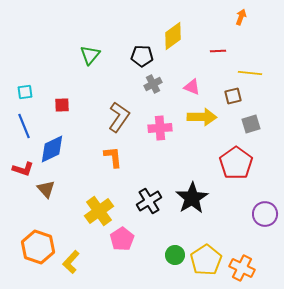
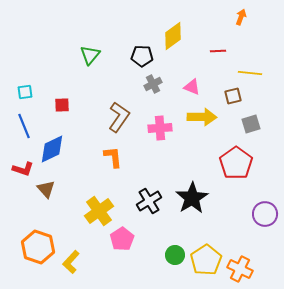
orange cross: moved 2 px left, 1 px down
